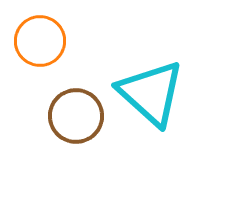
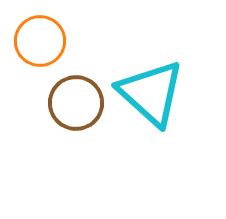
brown circle: moved 13 px up
